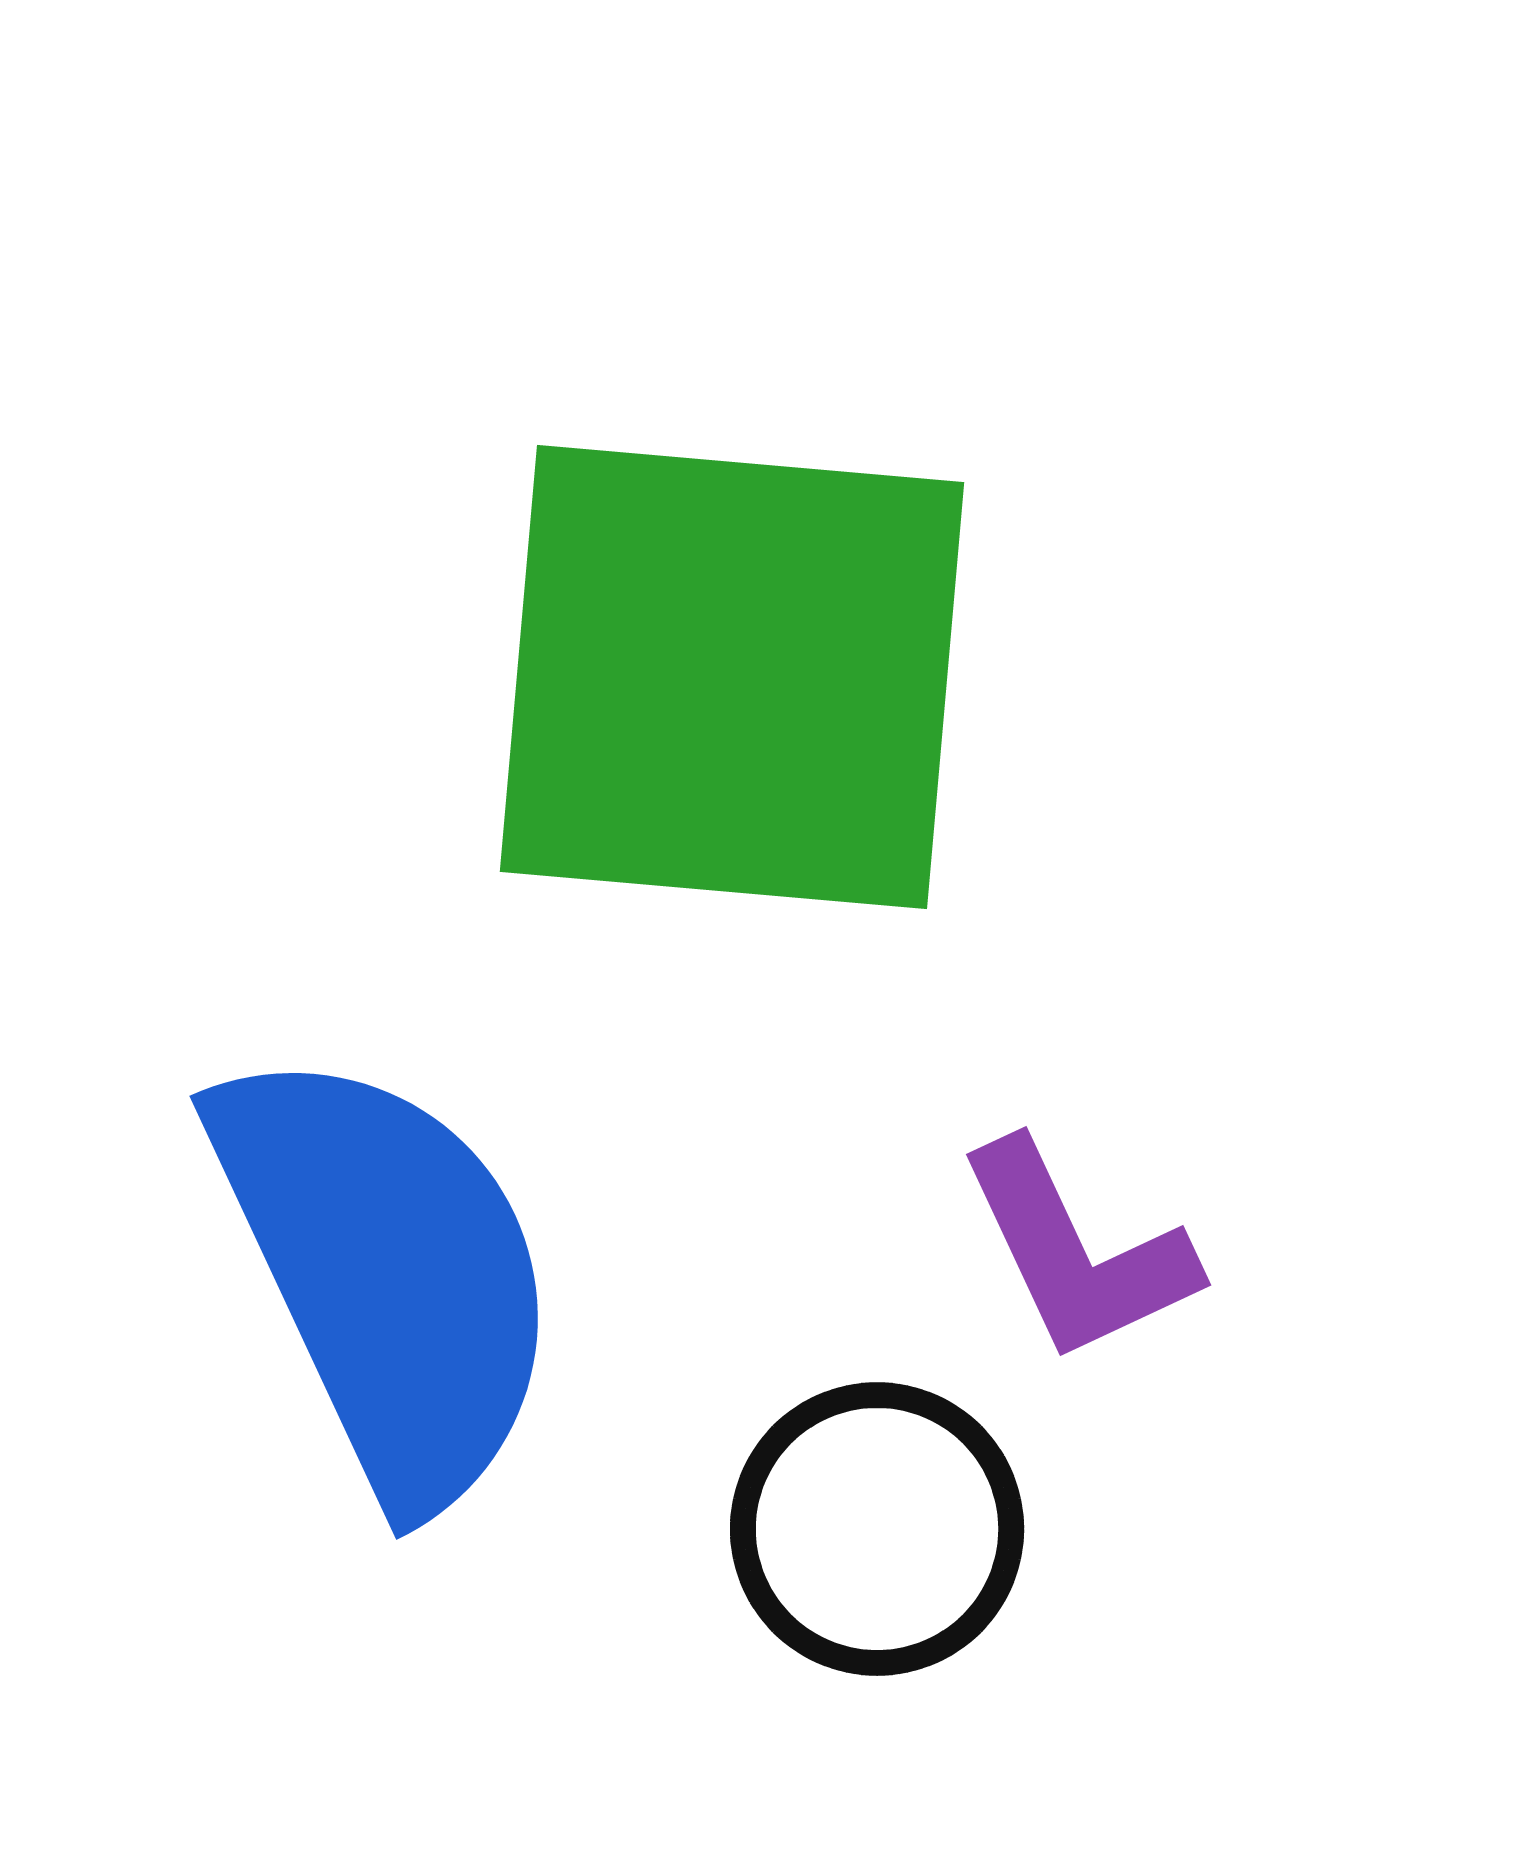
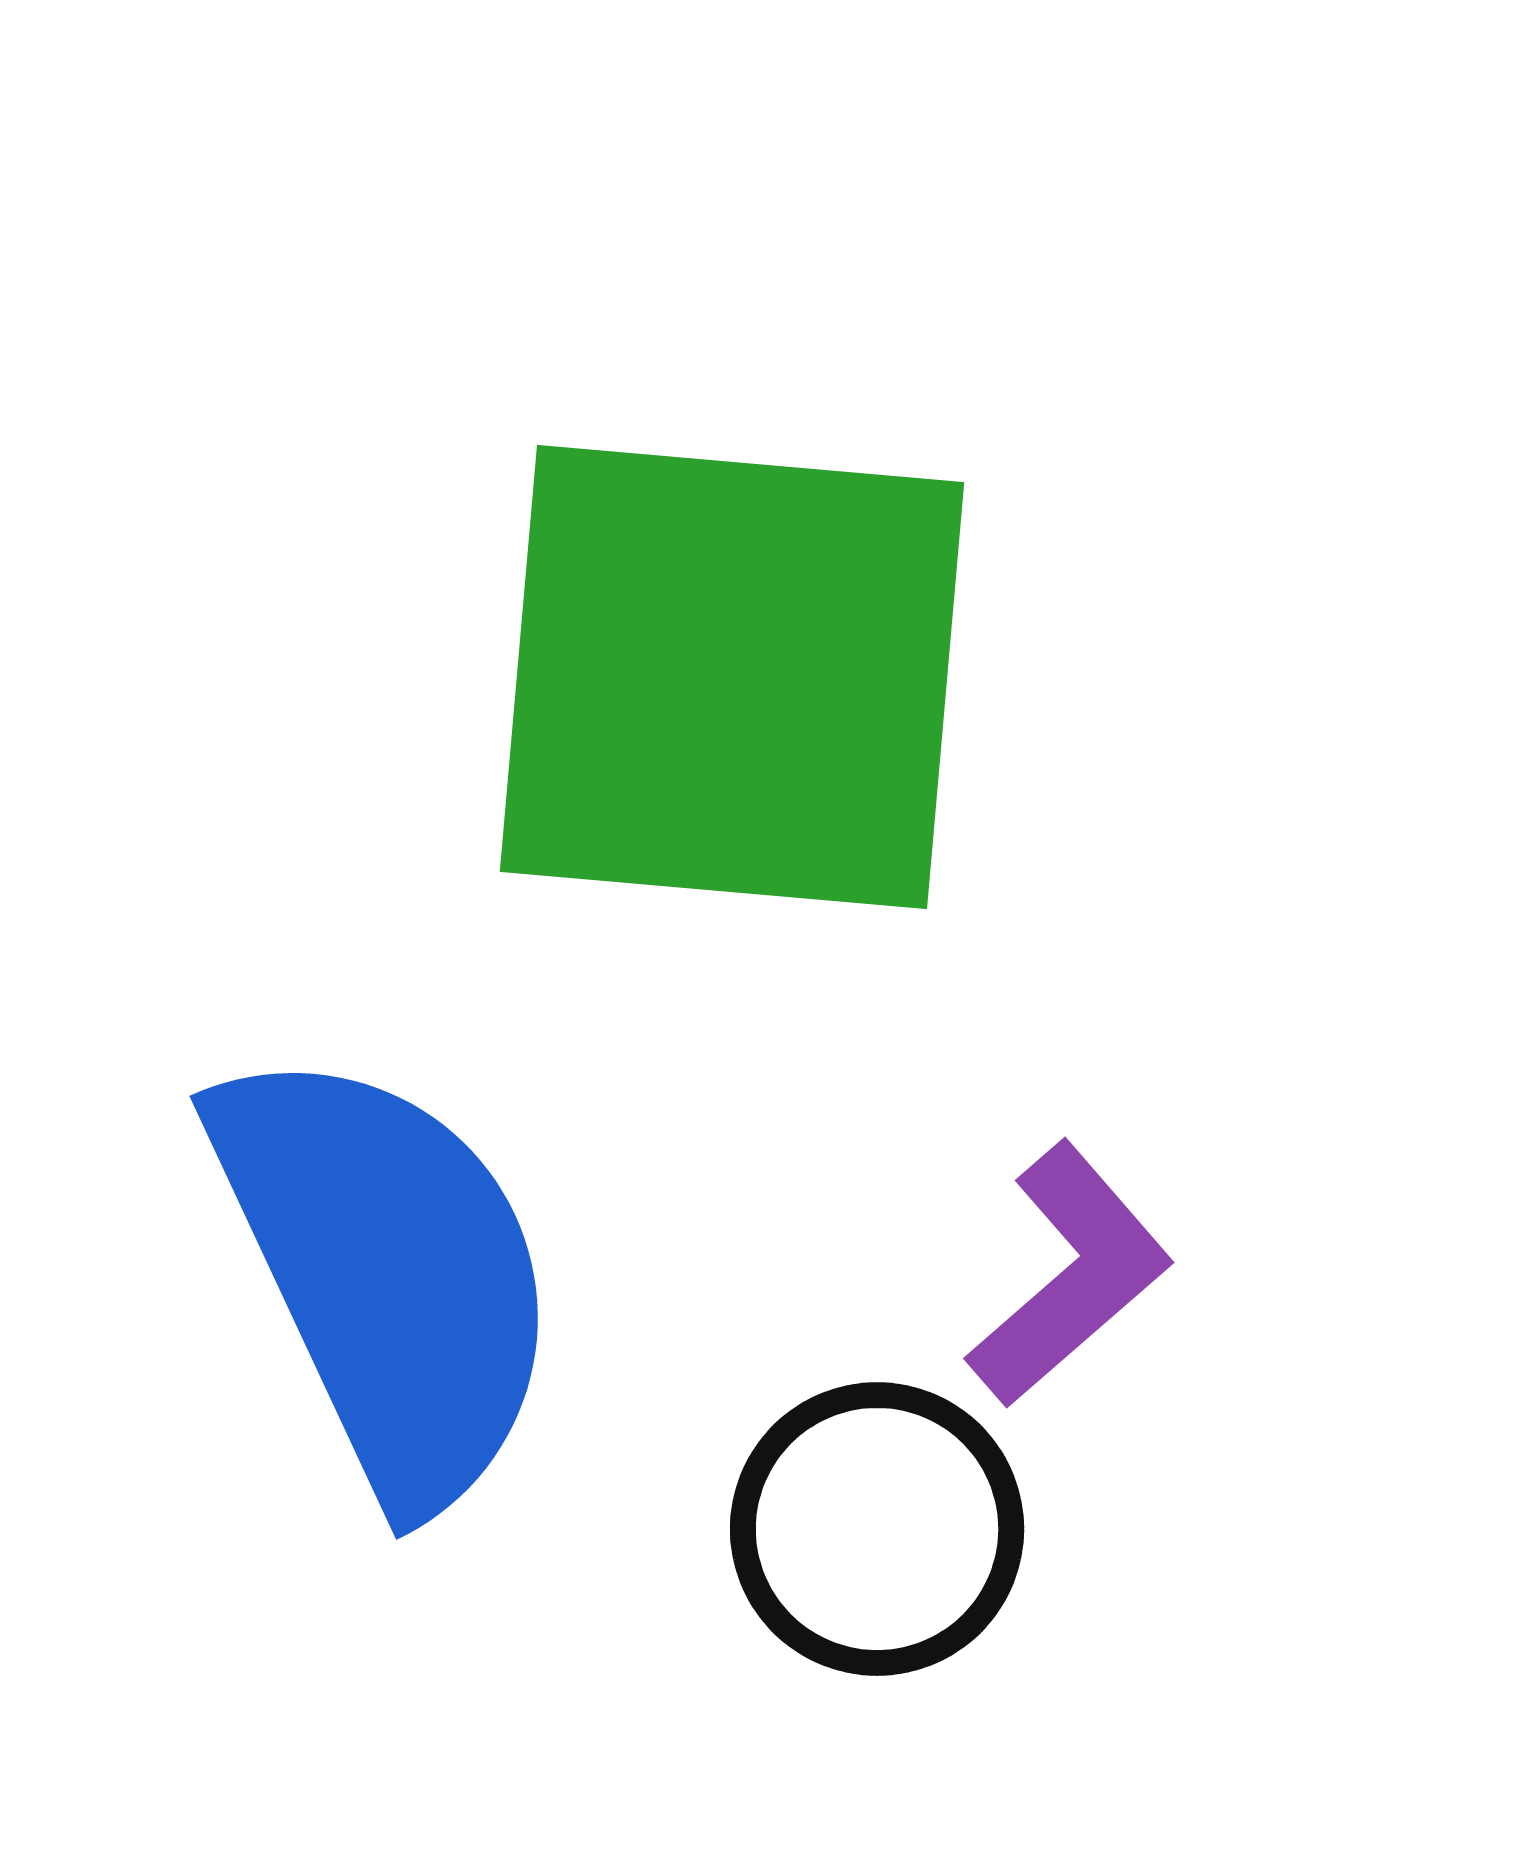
purple L-shape: moved 7 px left, 23 px down; rotated 106 degrees counterclockwise
